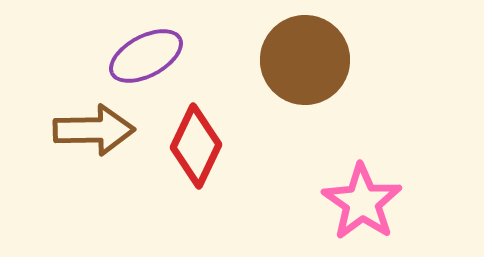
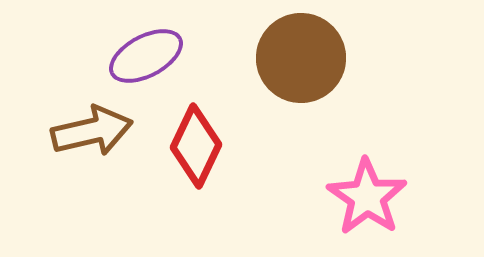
brown circle: moved 4 px left, 2 px up
brown arrow: moved 2 px left, 1 px down; rotated 12 degrees counterclockwise
pink star: moved 5 px right, 5 px up
